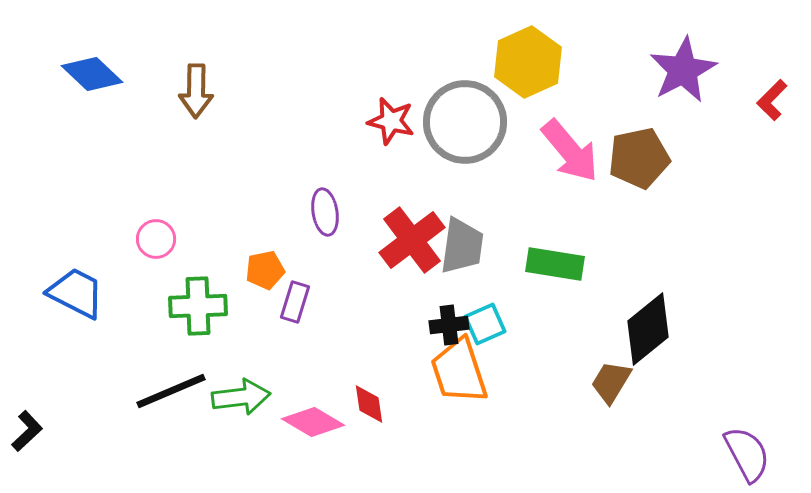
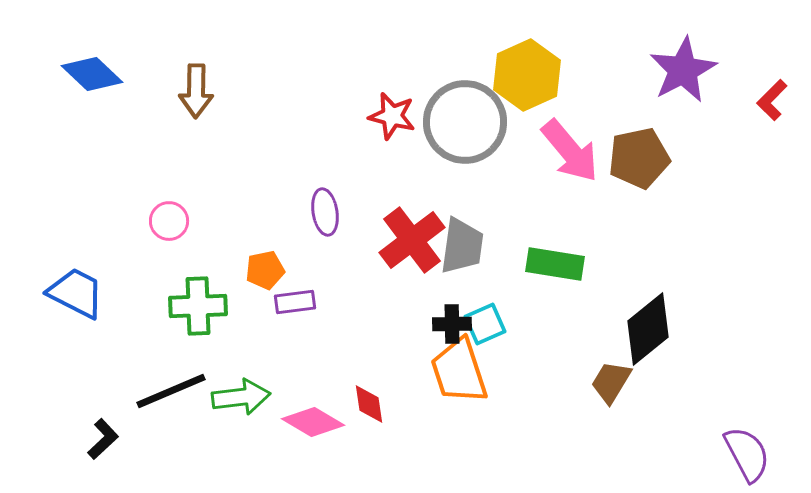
yellow hexagon: moved 1 px left, 13 px down
red star: moved 1 px right, 5 px up
pink circle: moved 13 px right, 18 px up
purple rectangle: rotated 66 degrees clockwise
black cross: moved 3 px right, 1 px up; rotated 6 degrees clockwise
black L-shape: moved 76 px right, 8 px down
